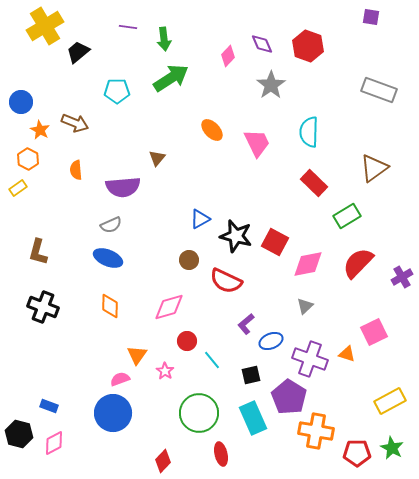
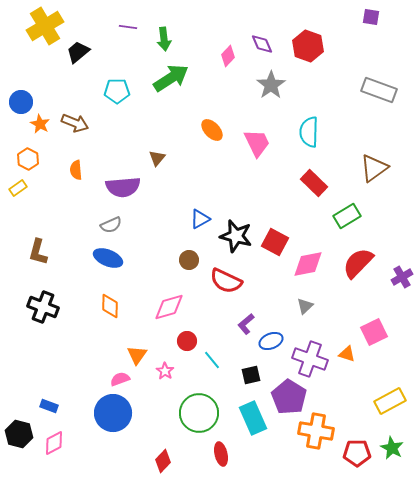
orange star at (40, 130): moved 6 px up
